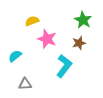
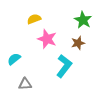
yellow semicircle: moved 2 px right, 2 px up
brown star: moved 1 px left
cyan semicircle: moved 1 px left, 3 px down
